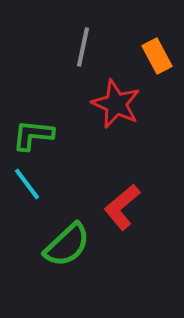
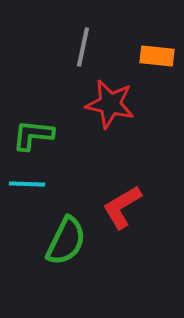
orange rectangle: rotated 56 degrees counterclockwise
red star: moved 6 px left; rotated 12 degrees counterclockwise
cyan line: rotated 51 degrees counterclockwise
red L-shape: rotated 9 degrees clockwise
green semicircle: moved 1 px left, 4 px up; rotated 21 degrees counterclockwise
